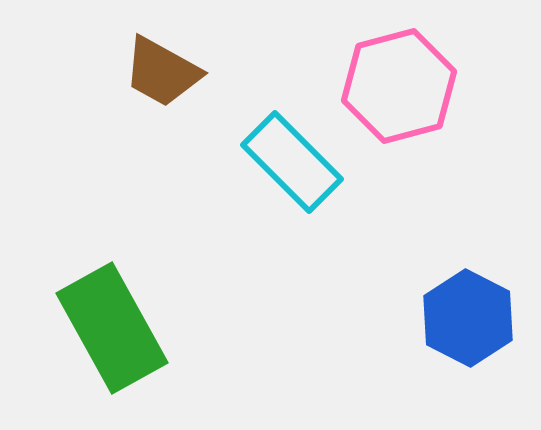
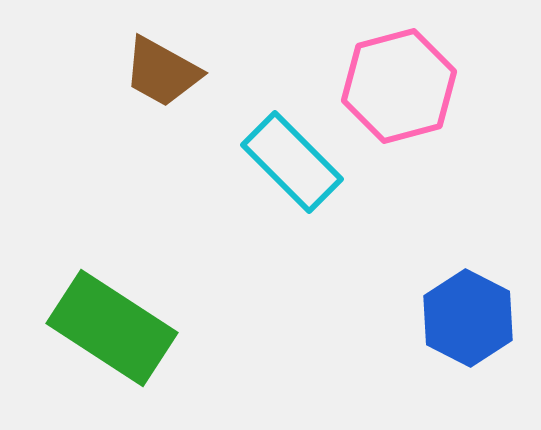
green rectangle: rotated 28 degrees counterclockwise
